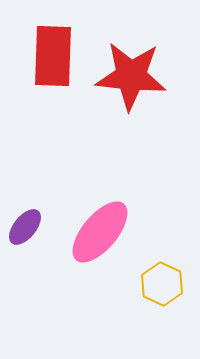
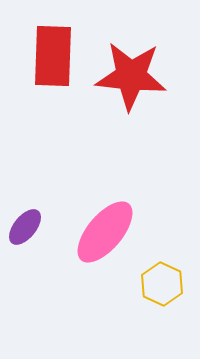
pink ellipse: moved 5 px right
